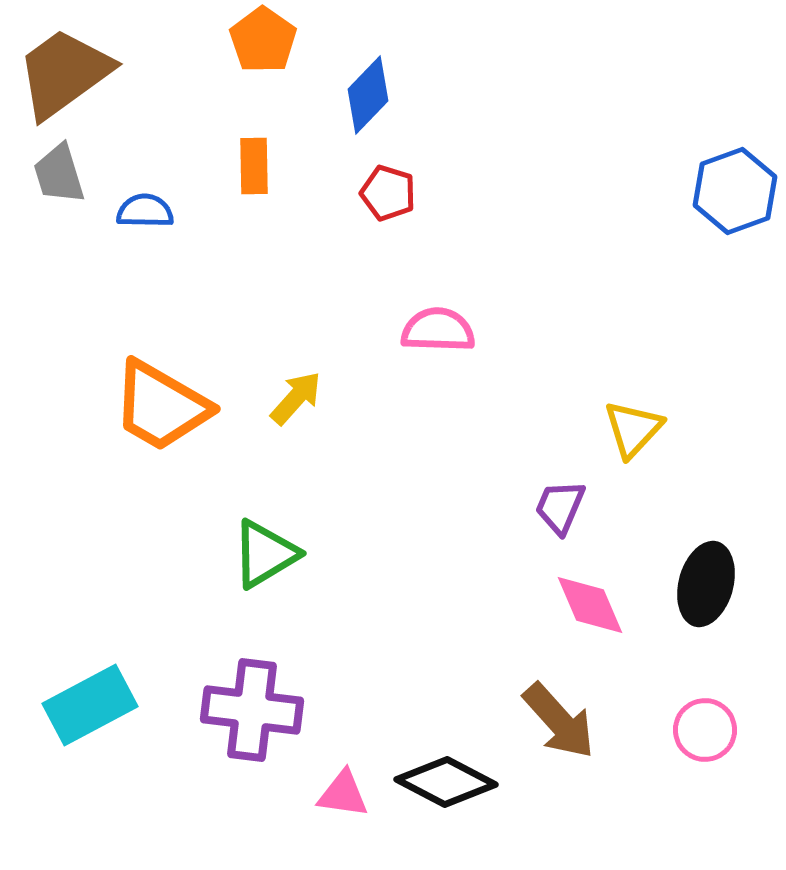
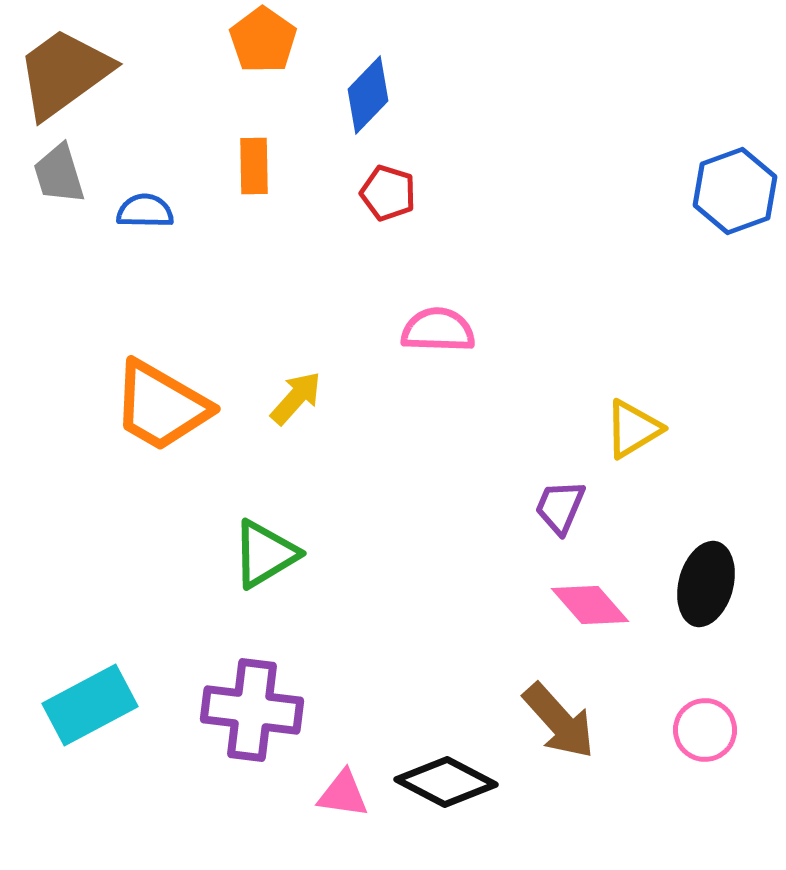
yellow triangle: rotated 16 degrees clockwise
pink diamond: rotated 18 degrees counterclockwise
